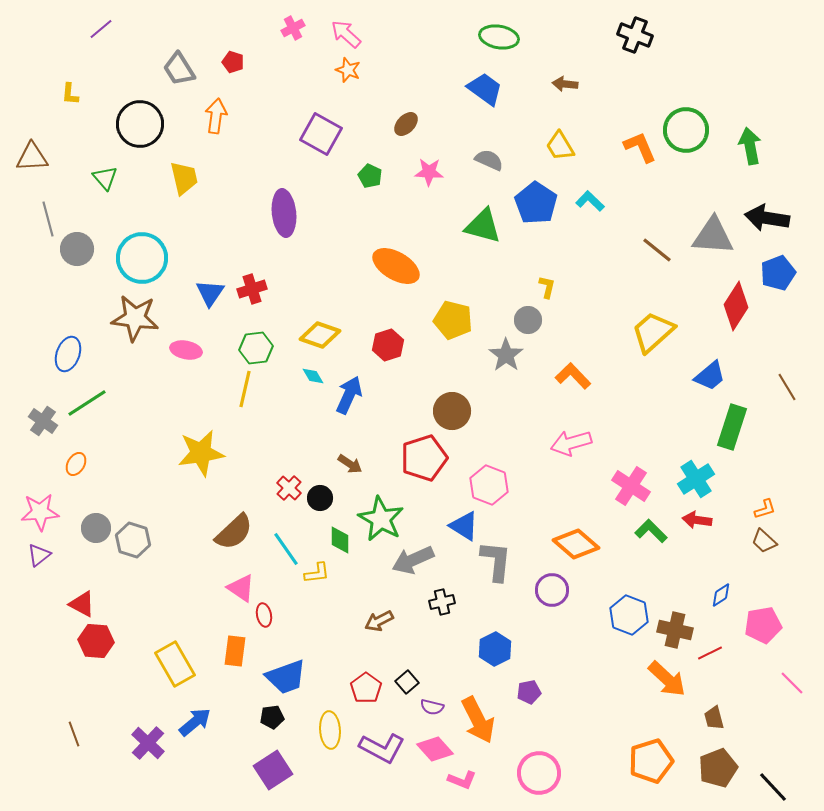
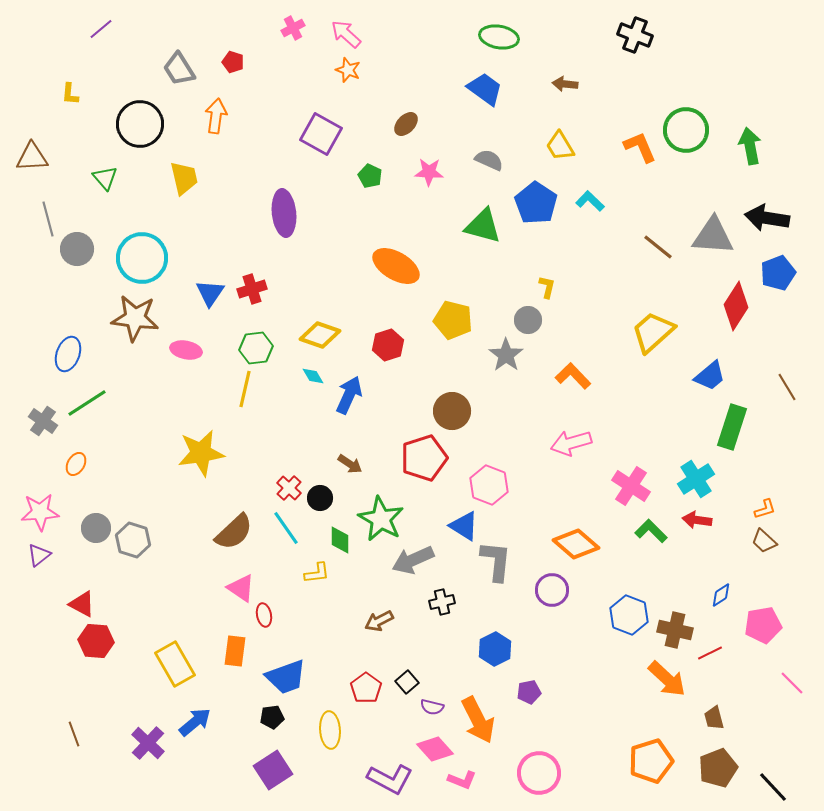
brown line at (657, 250): moved 1 px right, 3 px up
cyan line at (286, 549): moved 21 px up
purple L-shape at (382, 748): moved 8 px right, 31 px down
